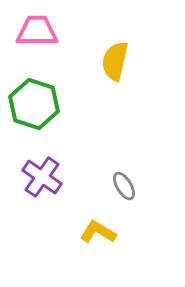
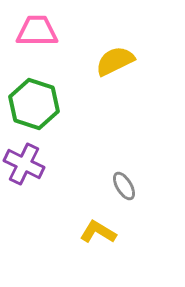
yellow semicircle: rotated 51 degrees clockwise
purple cross: moved 18 px left, 13 px up; rotated 9 degrees counterclockwise
